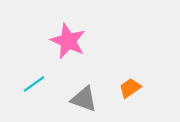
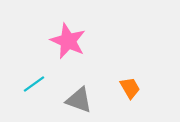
orange trapezoid: rotated 95 degrees clockwise
gray triangle: moved 5 px left, 1 px down
